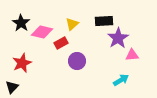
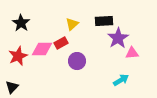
pink diamond: moved 17 px down; rotated 15 degrees counterclockwise
pink triangle: moved 2 px up
red star: moved 4 px left, 7 px up
